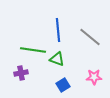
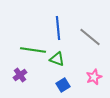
blue line: moved 2 px up
purple cross: moved 1 px left, 2 px down; rotated 24 degrees counterclockwise
pink star: rotated 21 degrees counterclockwise
